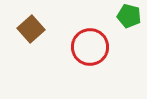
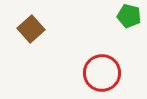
red circle: moved 12 px right, 26 px down
